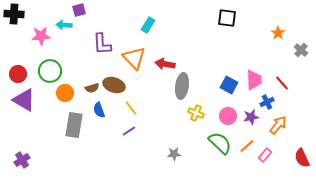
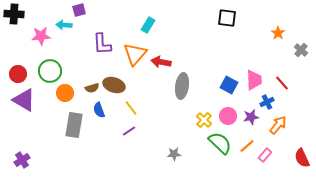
orange triangle: moved 1 px right, 4 px up; rotated 25 degrees clockwise
red arrow: moved 4 px left, 2 px up
yellow cross: moved 8 px right, 7 px down; rotated 21 degrees clockwise
